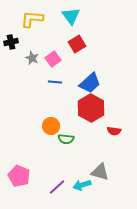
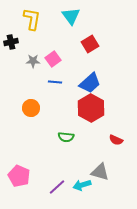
yellow L-shape: rotated 95 degrees clockwise
red square: moved 13 px right
gray star: moved 1 px right, 3 px down; rotated 24 degrees counterclockwise
orange circle: moved 20 px left, 18 px up
red semicircle: moved 2 px right, 9 px down; rotated 16 degrees clockwise
green semicircle: moved 2 px up
